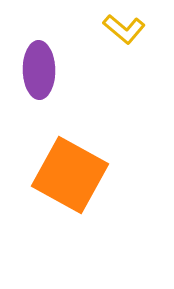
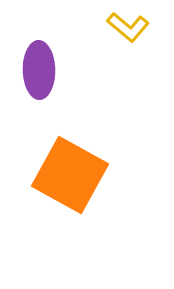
yellow L-shape: moved 4 px right, 2 px up
